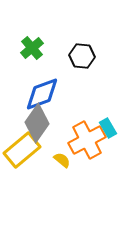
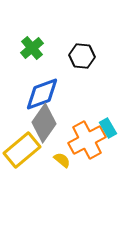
gray diamond: moved 7 px right
